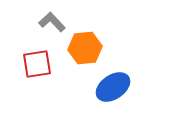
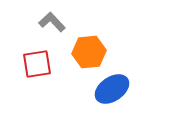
orange hexagon: moved 4 px right, 4 px down
blue ellipse: moved 1 px left, 2 px down
